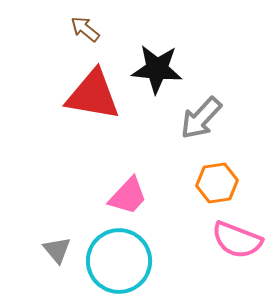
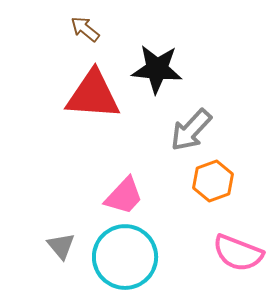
red triangle: rotated 6 degrees counterclockwise
gray arrow: moved 10 px left, 12 px down
orange hexagon: moved 4 px left, 2 px up; rotated 12 degrees counterclockwise
pink trapezoid: moved 4 px left
pink semicircle: moved 1 px right, 13 px down
gray triangle: moved 4 px right, 4 px up
cyan circle: moved 6 px right, 4 px up
